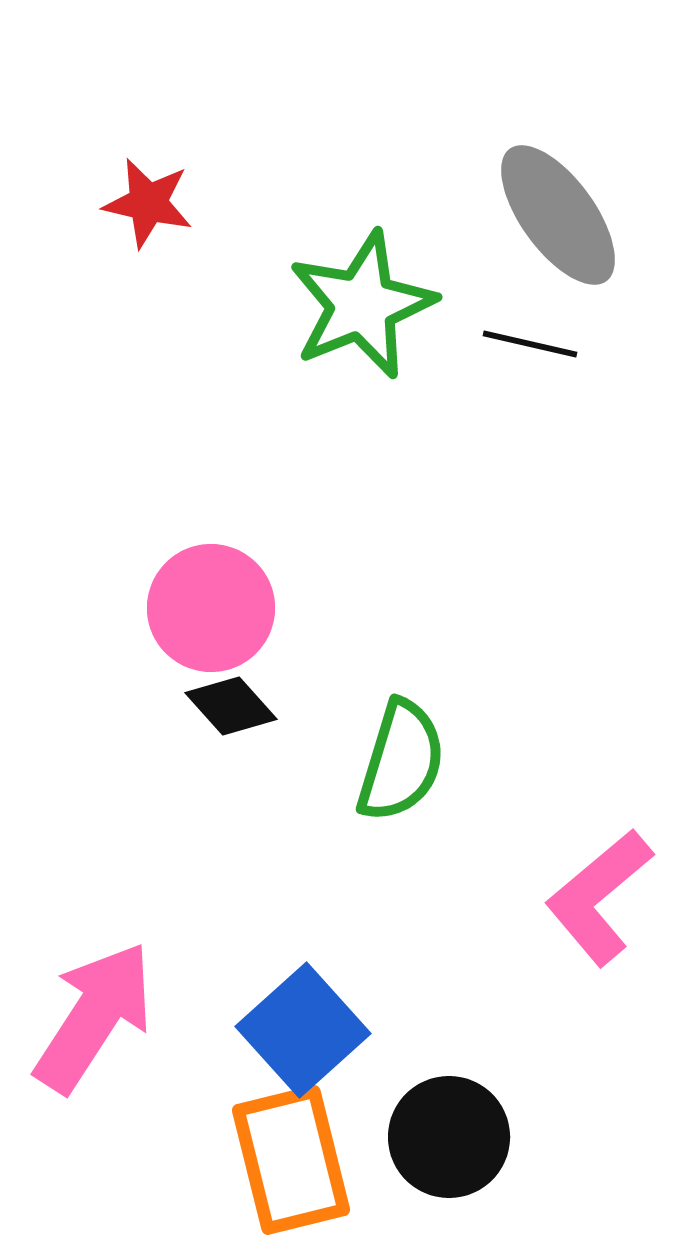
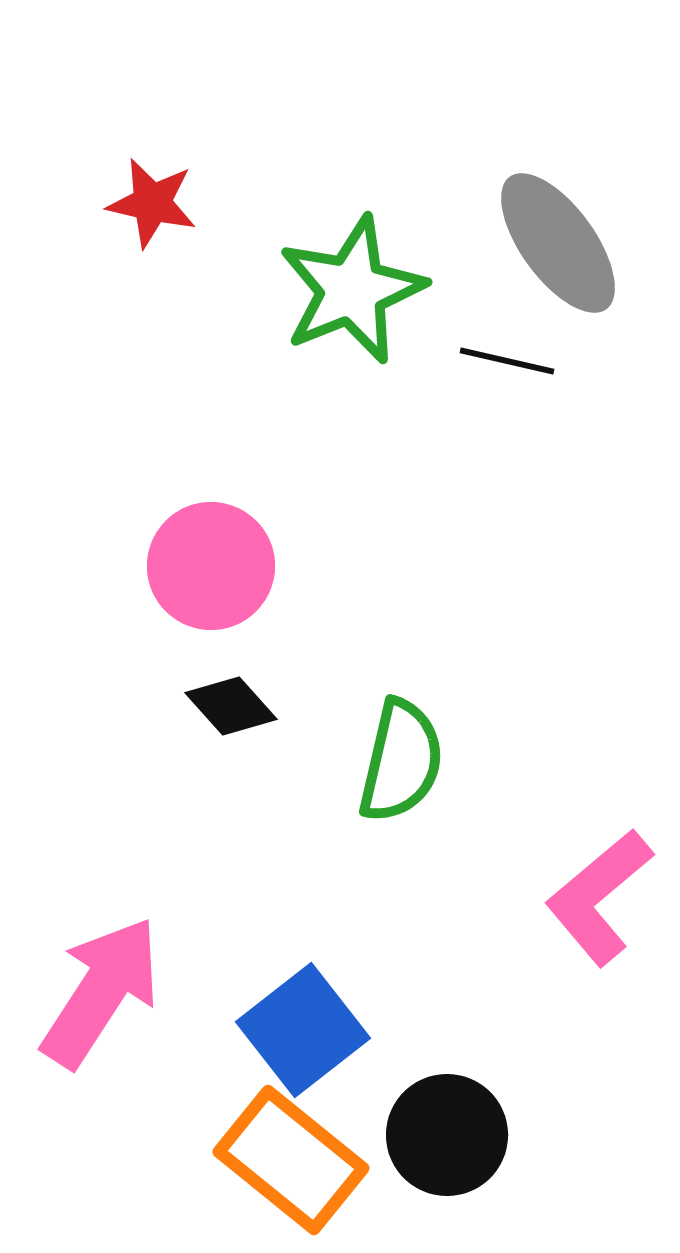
red star: moved 4 px right
gray ellipse: moved 28 px down
green star: moved 10 px left, 15 px up
black line: moved 23 px left, 17 px down
pink circle: moved 42 px up
green semicircle: rotated 4 degrees counterclockwise
pink arrow: moved 7 px right, 25 px up
blue square: rotated 4 degrees clockwise
black circle: moved 2 px left, 2 px up
orange rectangle: rotated 37 degrees counterclockwise
